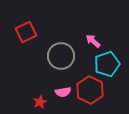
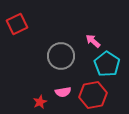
red square: moved 9 px left, 8 px up
cyan pentagon: rotated 20 degrees counterclockwise
red hexagon: moved 3 px right, 5 px down; rotated 24 degrees clockwise
